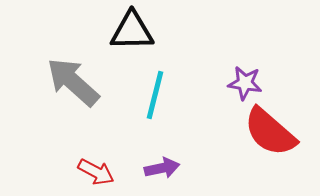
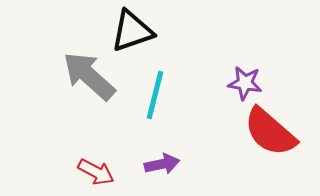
black triangle: rotated 18 degrees counterclockwise
gray arrow: moved 16 px right, 6 px up
purple arrow: moved 4 px up
